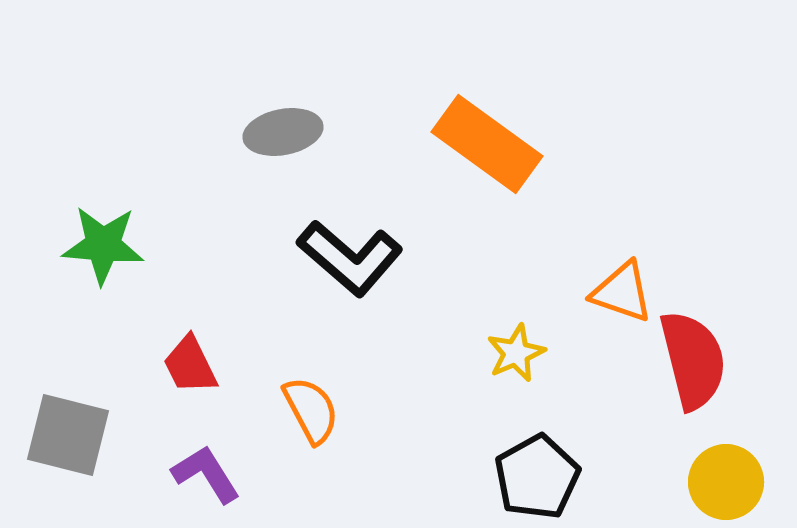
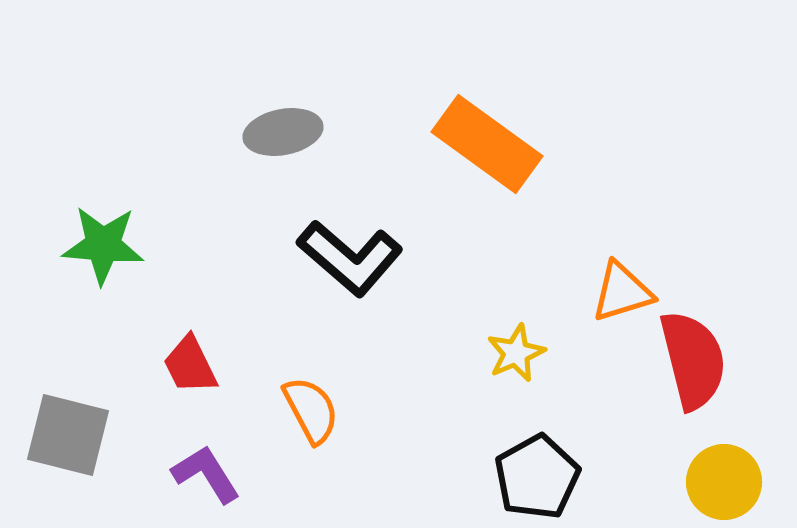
orange triangle: rotated 36 degrees counterclockwise
yellow circle: moved 2 px left
